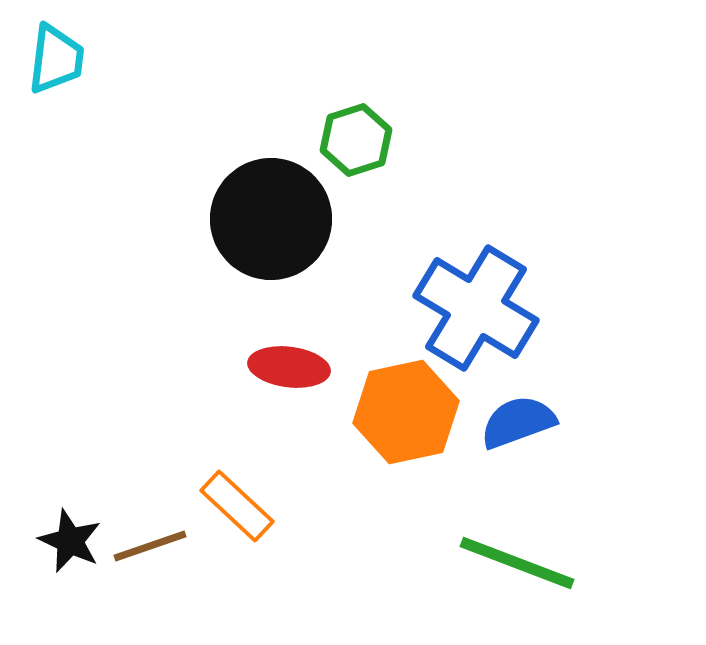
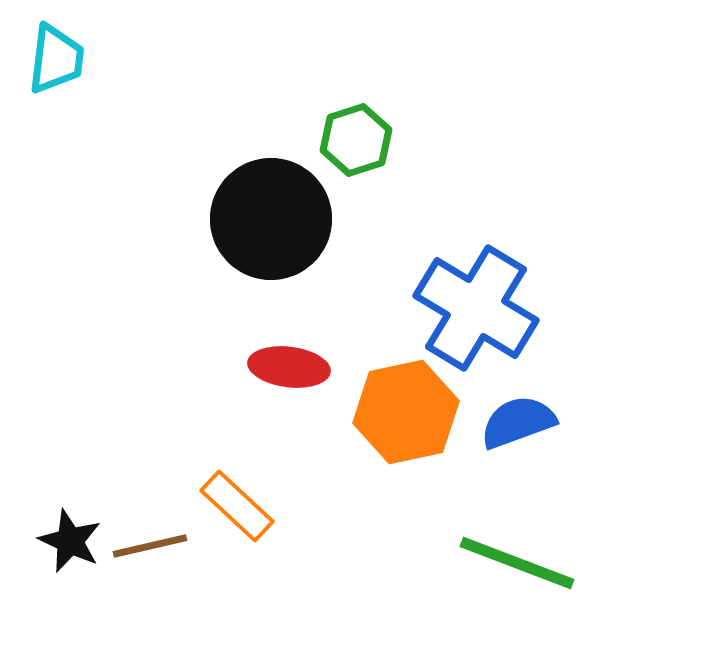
brown line: rotated 6 degrees clockwise
